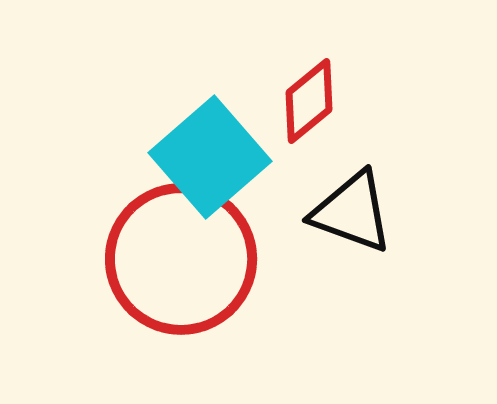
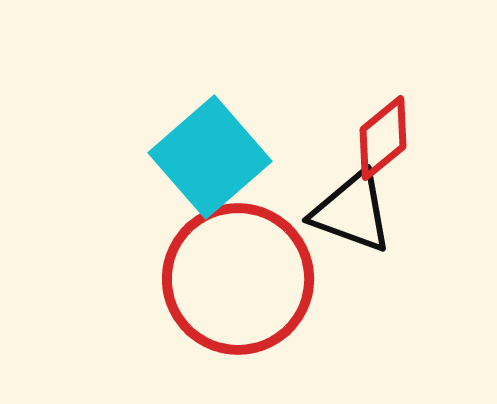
red diamond: moved 74 px right, 37 px down
red circle: moved 57 px right, 20 px down
